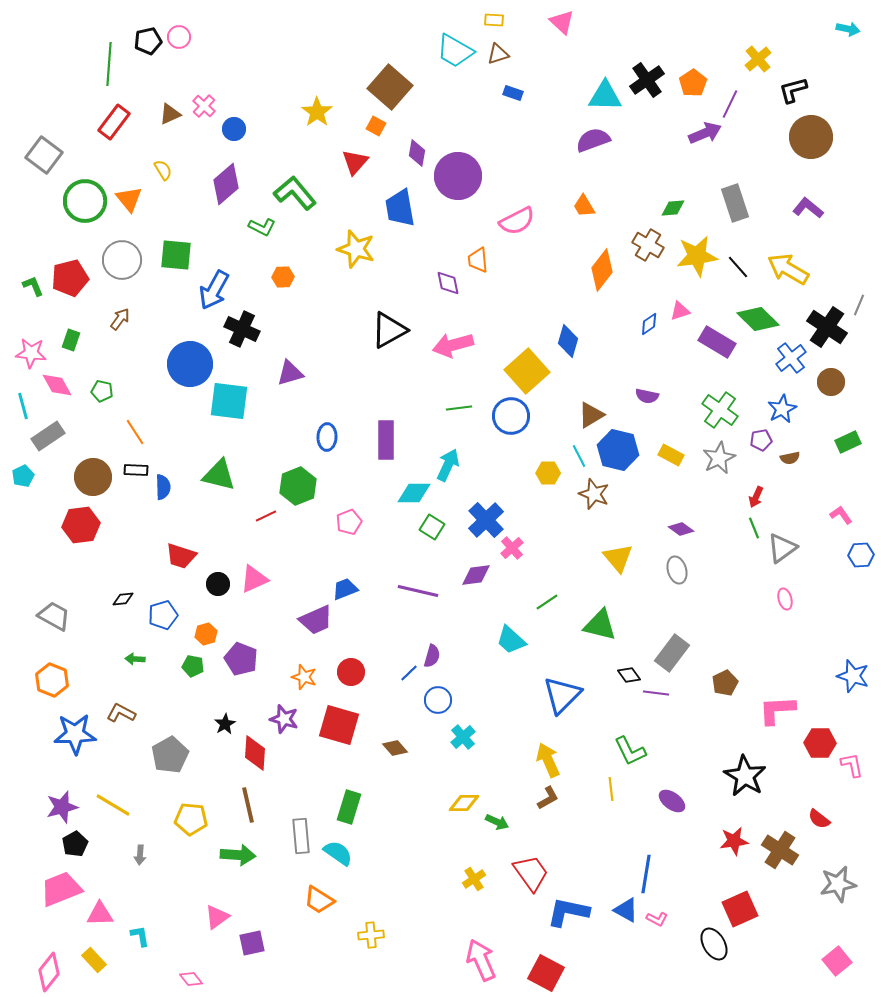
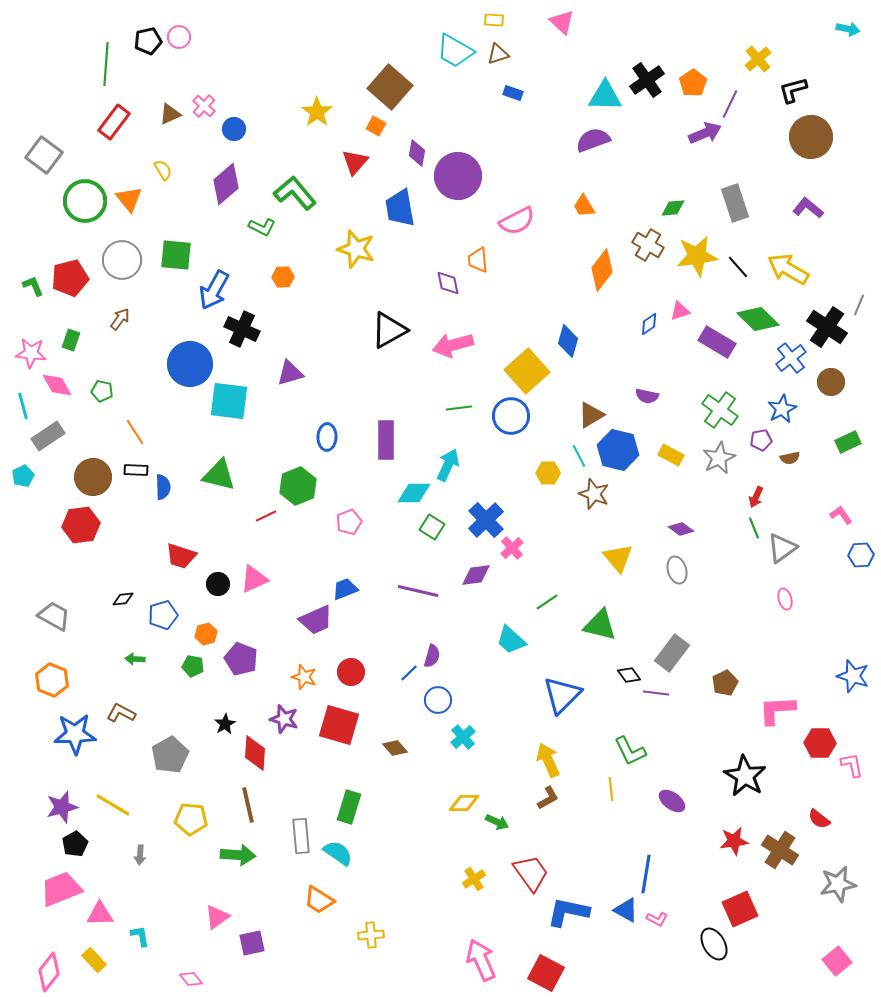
green line at (109, 64): moved 3 px left
